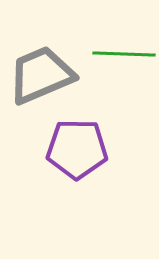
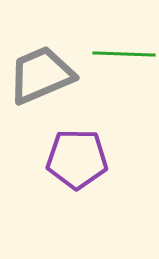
purple pentagon: moved 10 px down
